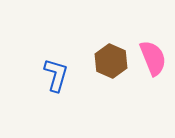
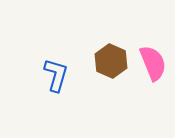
pink semicircle: moved 5 px down
